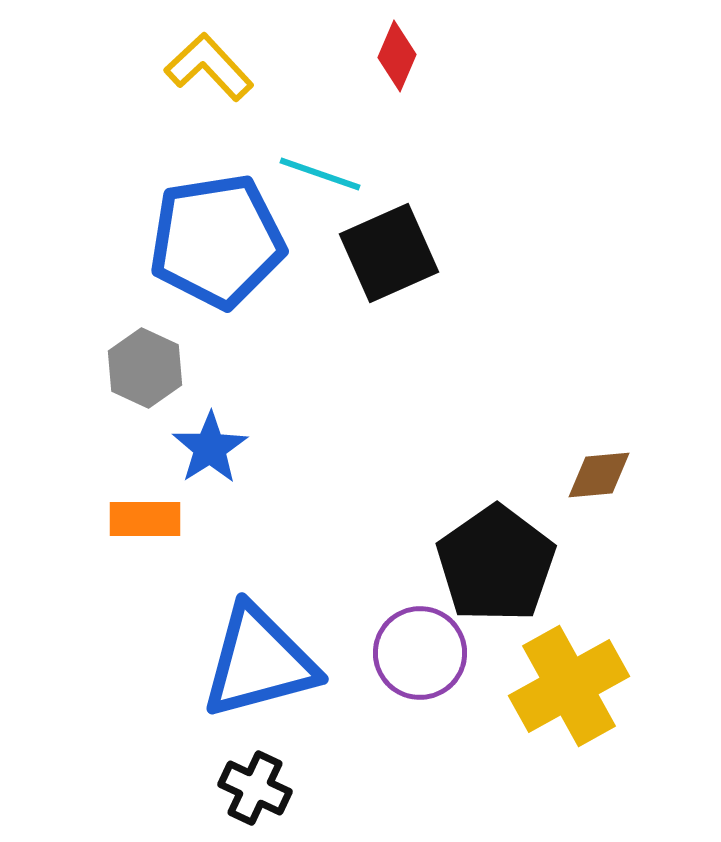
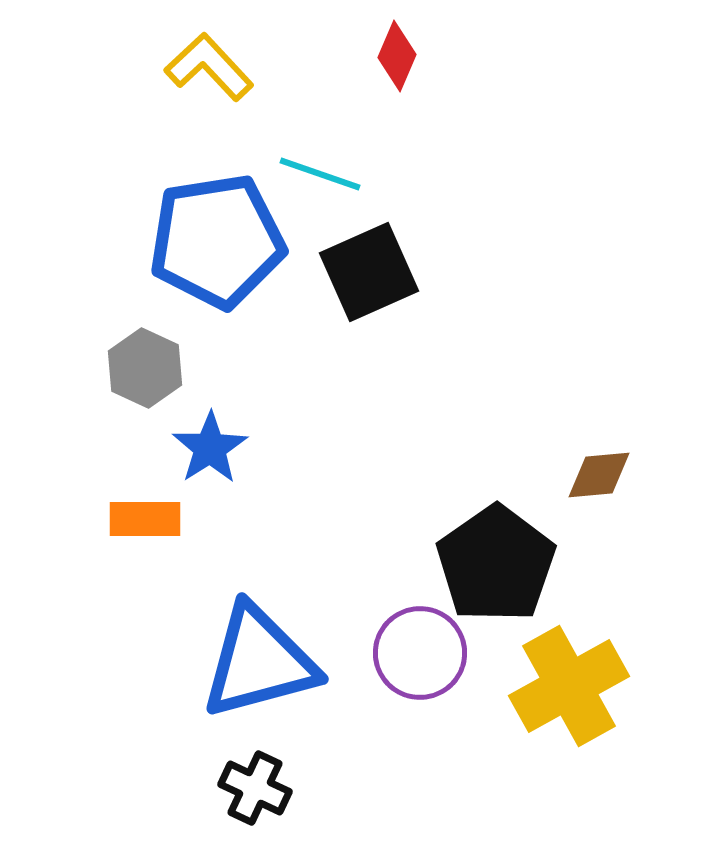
black square: moved 20 px left, 19 px down
